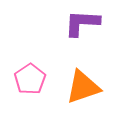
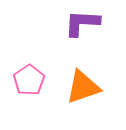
pink pentagon: moved 1 px left, 1 px down
